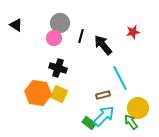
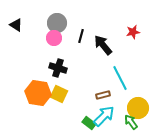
gray circle: moved 3 px left
